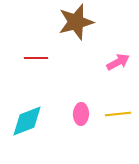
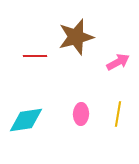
brown star: moved 15 px down
red line: moved 1 px left, 2 px up
yellow line: rotated 75 degrees counterclockwise
cyan diamond: moved 1 px left, 1 px up; rotated 12 degrees clockwise
